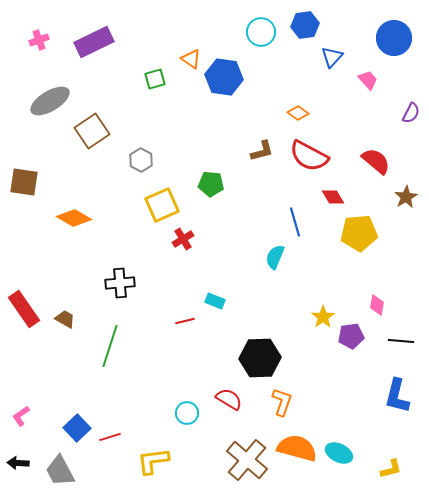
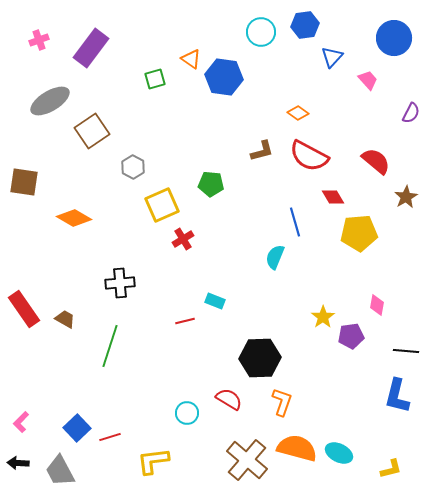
purple rectangle at (94, 42): moved 3 px left, 6 px down; rotated 27 degrees counterclockwise
gray hexagon at (141, 160): moved 8 px left, 7 px down
black line at (401, 341): moved 5 px right, 10 px down
pink L-shape at (21, 416): moved 6 px down; rotated 10 degrees counterclockwise
